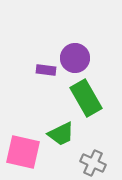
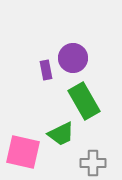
purple circle: moved 2 px left
purple rectangle: rotated 72 degrees clockwise
green rectangle: moved 2 px left, 3 px down
gray cross: rotated 25 degrees counterclockwise
